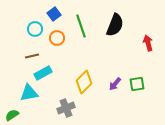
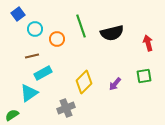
blue square: moved 36 px left
black semicircle: moved 3 px left, 8 px down; rotated 55 degrees clockwise
orange circle: moved 1 px down
green square: moved 7 px right, 8 px up
cyan triangle: rotated 24 degrees counterclockwise
